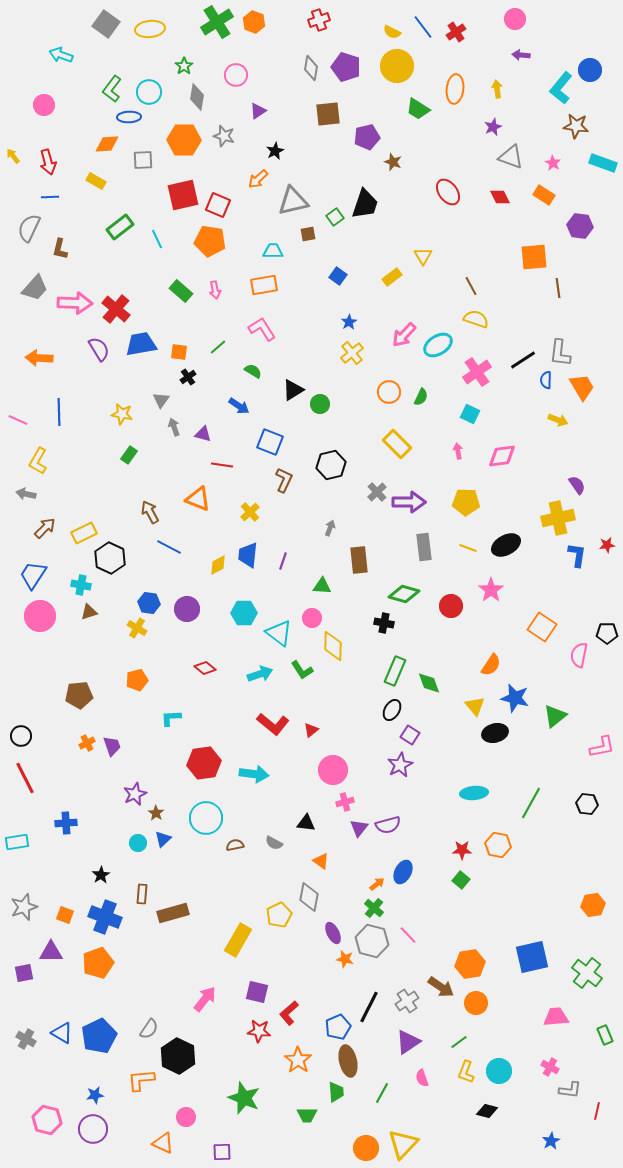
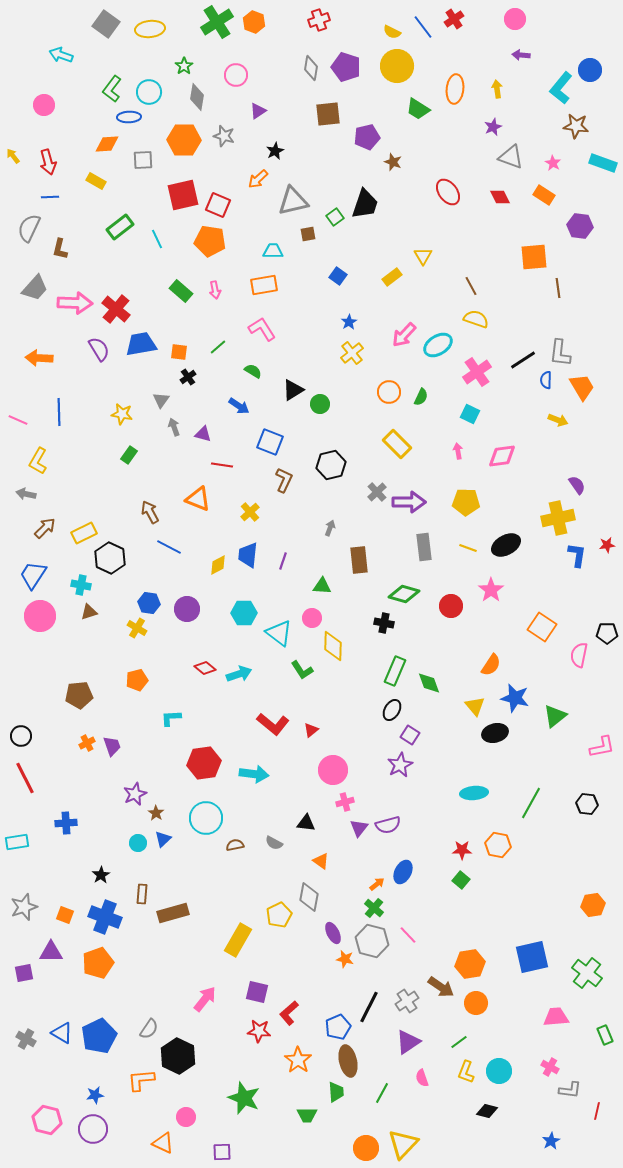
red cross at (456, 32): moved 2 px left, 13 px up
cyan arrow at (260, 674): moved 21 px left
